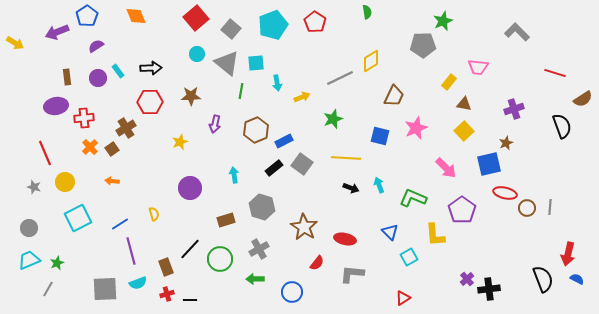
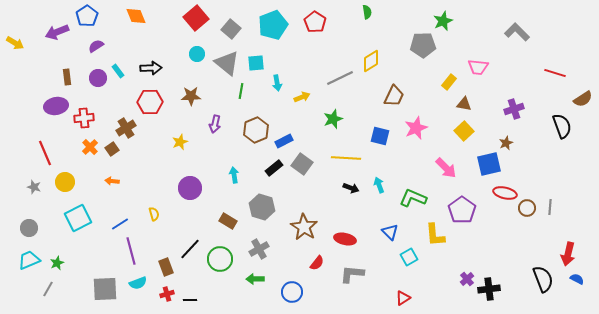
brown rectangle at (226, 220): moved 2 px right, 1 px down; rotated 48 degrees clockwise
